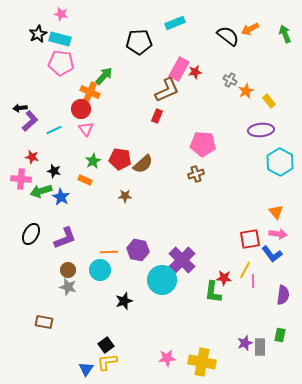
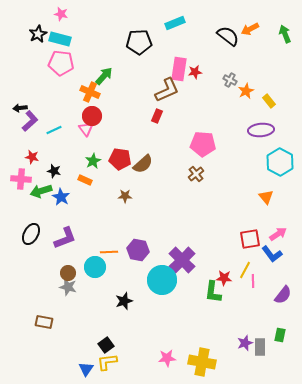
pink rectangle at (179, 69): rotated 20 degrees counterclockwise
red circle at (81, 109): moved 11 px right, 7 px down
brown cross at (196, 174): rotated 21 degrees counterclockwise
orange triangle at (276, 212): moved 10 px left, 15 px up
pink arrow at (278, 234): rotated 42 degrees counterclockwise
brown circle at (68, 270): moved 3 px down
cyan circle at (100, 270): moved 5 px left, 3 px up
purple semicircle at (283, 295): rotated 30 degrees clockwise
